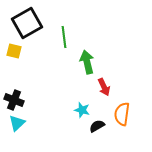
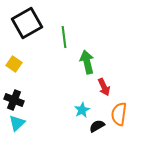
yellow square: moved 13 px down; rotated 21 degrees clockwise
cyan star: rotated 28 degrees clockwise
orange semicircle: moved 3 px left
